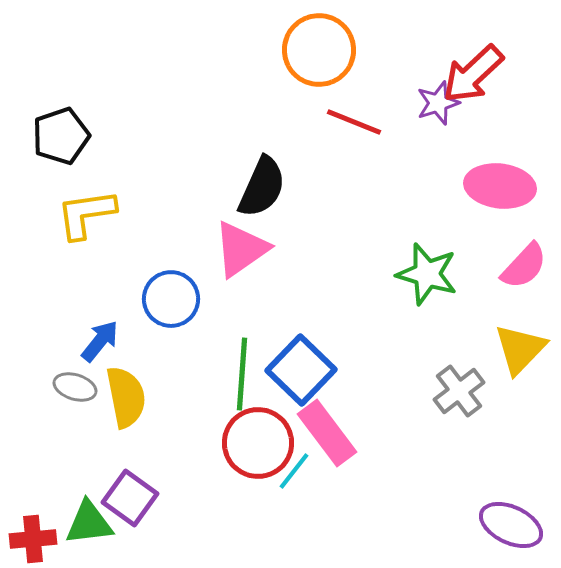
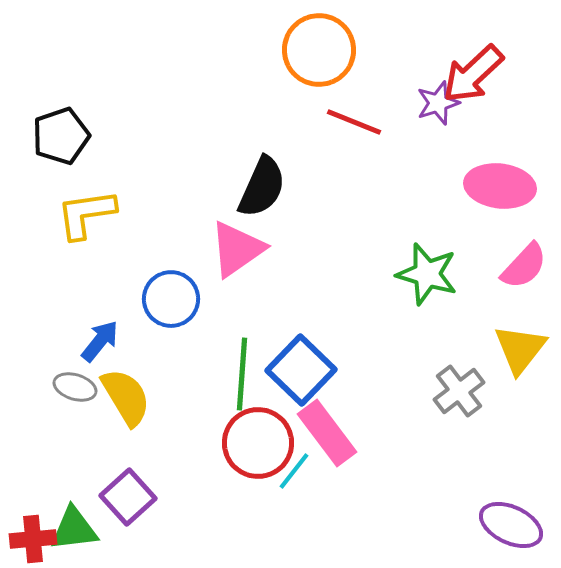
pink triangle: moved 4 px left
yellow triangle: rotated 6 degrees counterclockwise
yellow semicircle: rotated 20 degrees counterclockwise
purple square: moved 2 px left, 1 px up; rotated 12 degrees clockwise
green triangle: moved 15 px left, 6 px down
